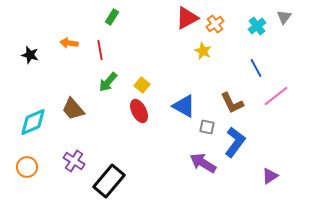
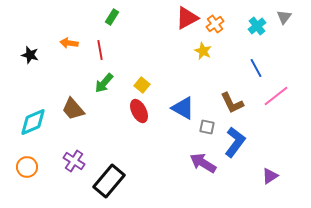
green arrow: moved 4 px left, 1 px down
blue triangle: moved 1 px left, 2 px down
